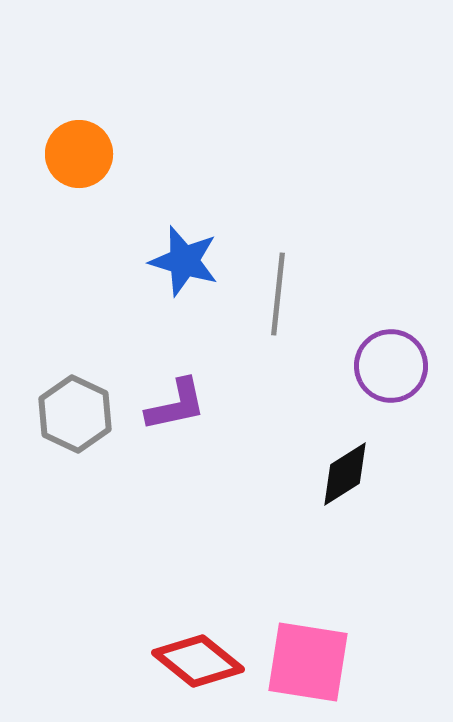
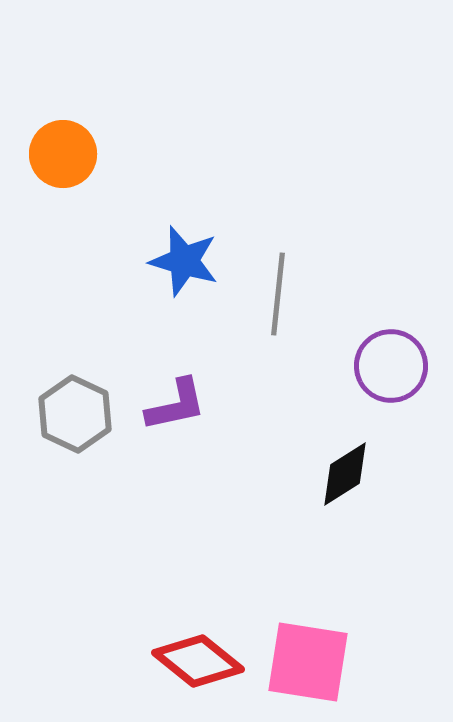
orange circle: moved 16 px left
